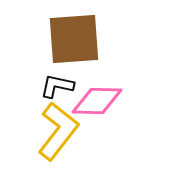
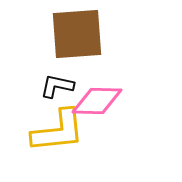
brown square: moved 3 px right, 5 px up
yellow L-shape: rotated 46 degrees clockwise
